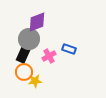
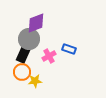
purple diamond: moved 1 px left, 1 px down
orange circle: moved 2 px left
